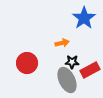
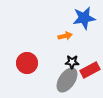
blue star: rotated 25 degrees clockwise
orange arrow: moved 3 px right, 7 px up
gray ellipse: rotated 60 degrees clockwise
